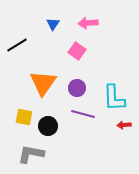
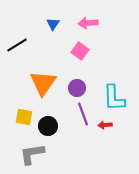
pink square: moved 3 px right
purple line: rotated 55 degrees clockwise
red arrow: moved 19 px left
gray L-shape: moved 1 px right; rotated 20 degrees counterclockwise
